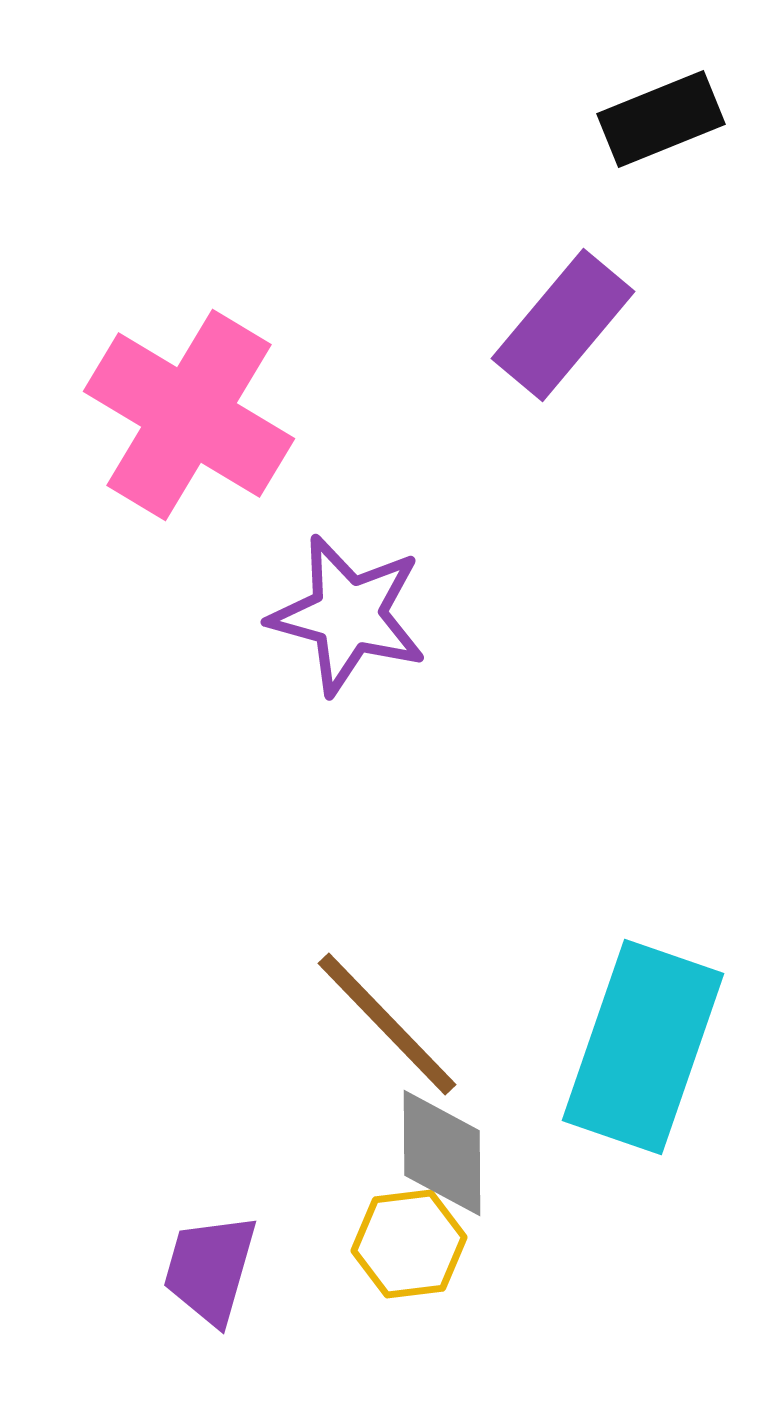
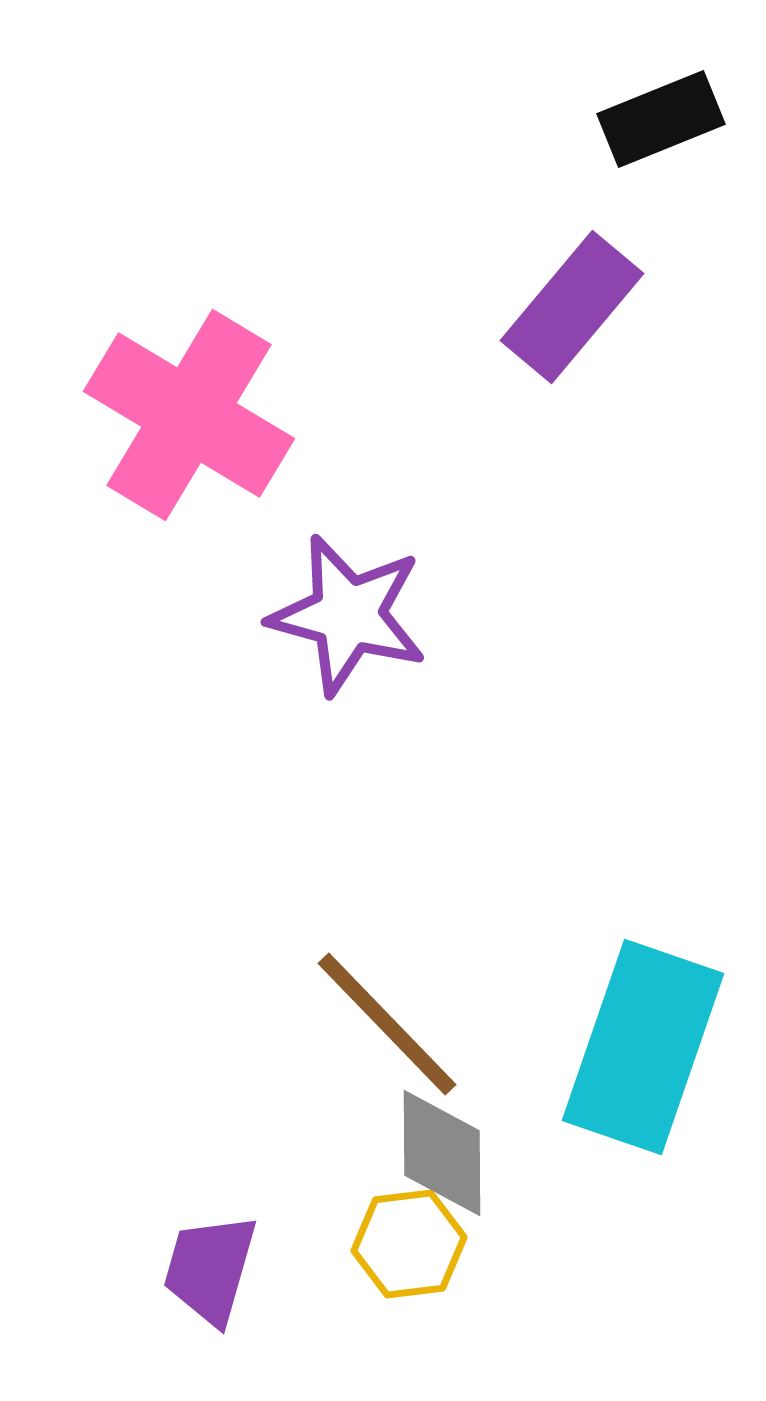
purple rectangle: moved 9 px right, 18 px up
